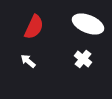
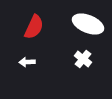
white arrow: moved 1 px left, 1 px down; rotated 42 degrees counterclockwise
